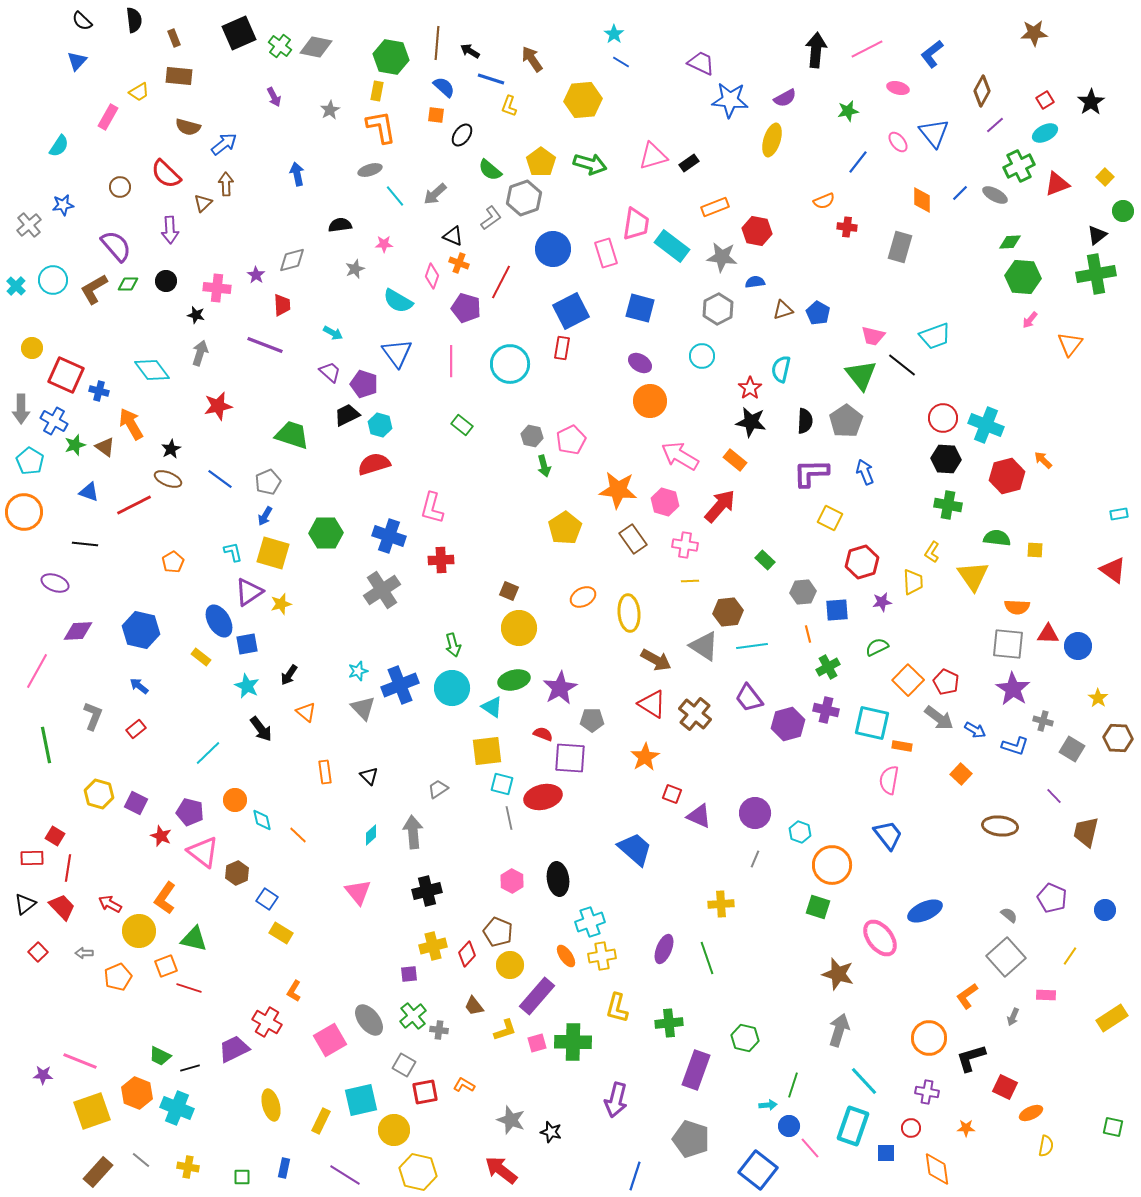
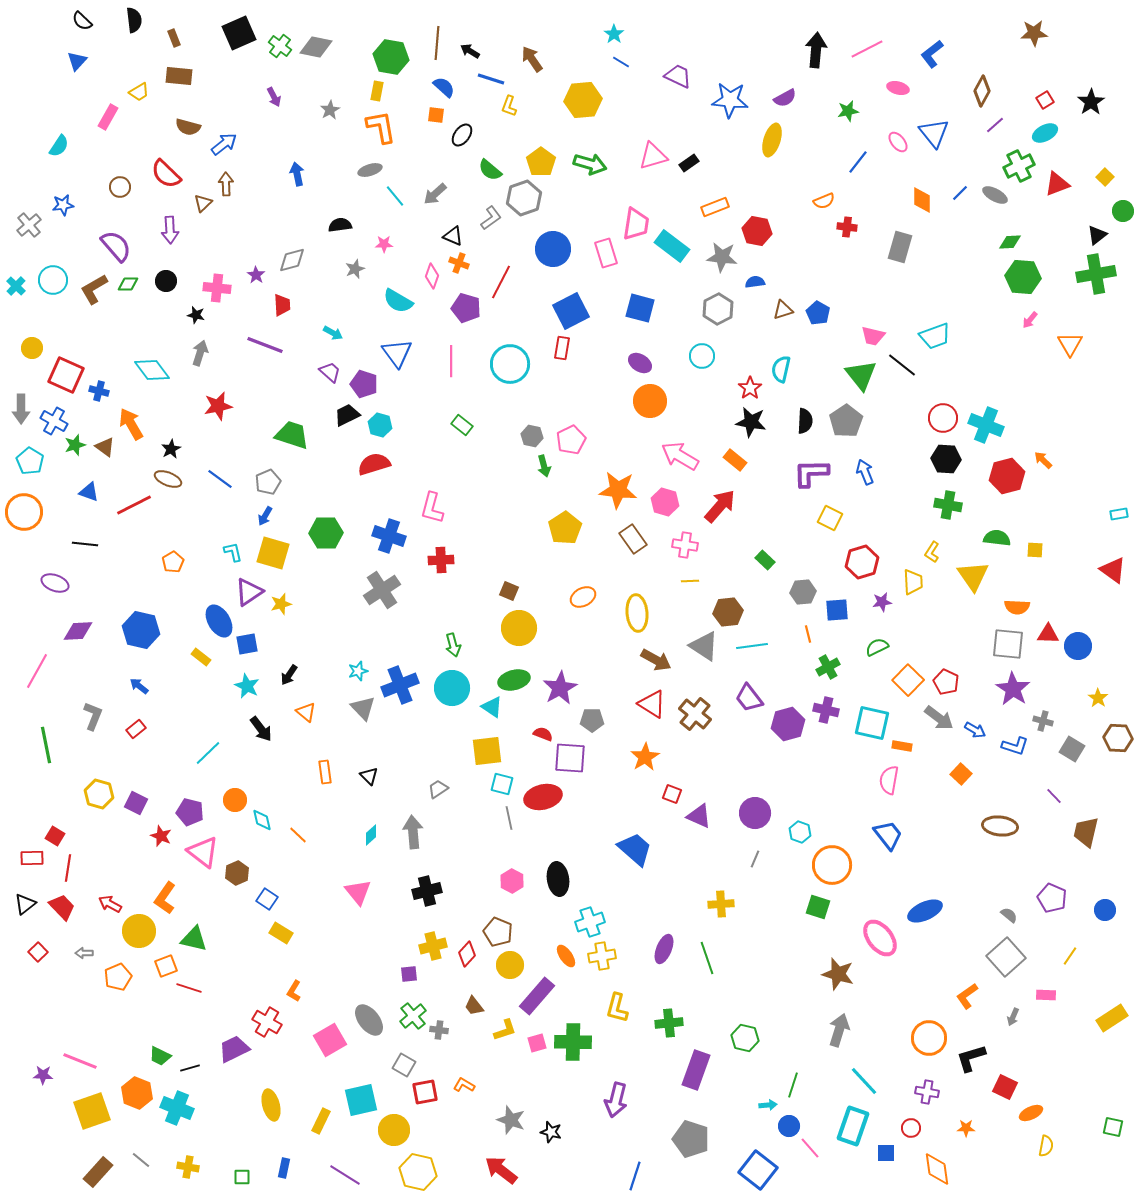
purple trapezoid at (701, 63): moved 23 px left, 13 px down
orange triangle at (1070, 344): rotated 8 degrees counterclockwise
yellow ellipse at (629, 613): moved 8 px right
